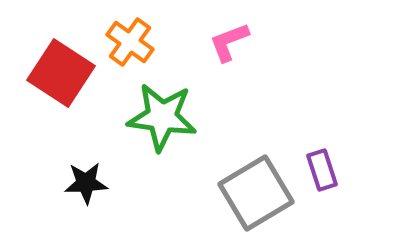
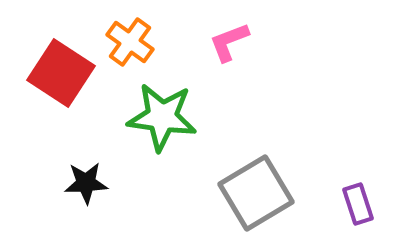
purple rectangle: moved 36 px right, 34 px down
